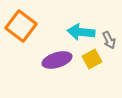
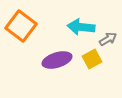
cyan arrow: moved 5 px up
gray arrow: moved 1 px left, 1 px up; rotated 96 degrees counterclockwise
